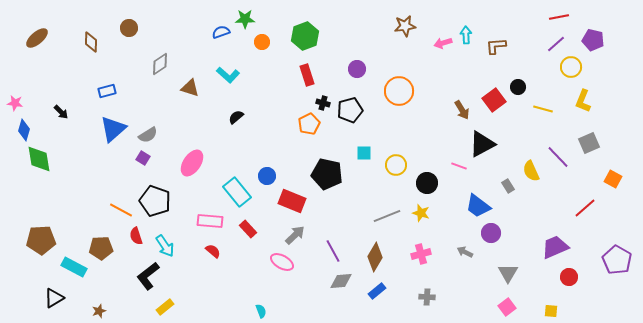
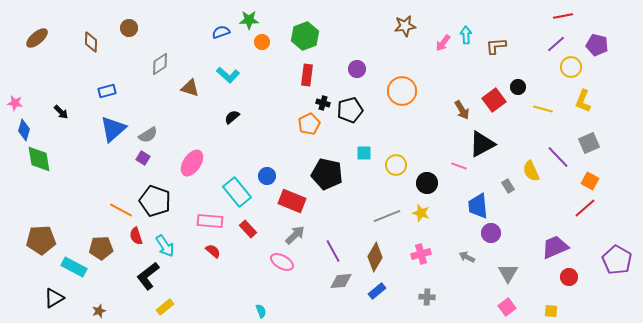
red line at (559, 17): moved 4 px right, 1 px up
green star at (245, 19): moved 4 px right, 1 px down
purple pentagon at (593, 40): moved 4 px right, 5 px down
pink arrow at (443, 43): rotated 36 degrees counterclockwise
red rectangle at (307, 75): rotated 25 degrees clockwise
orange circle at (399, 91): moved 3 px right
black semicircle at (236, 117): moved 4 px left
orange square at (613, 179): moved 23 px left, 2 px down
blue trapezoid at (478, 206): rotated 48 degrees clockwise
gray arrow at (465, 252): moved 2 px right, 5 px down
